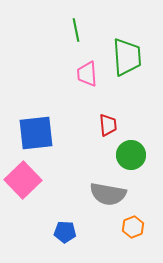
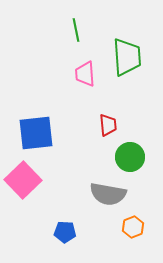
pink trapezoid: moved 2 px left
green circle: moved 1 px left, 2 px down
